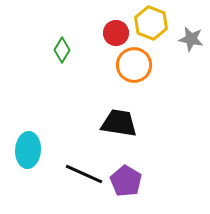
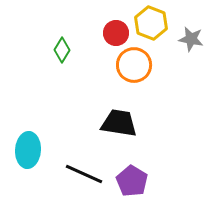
purple pentagon: moved 6 px right
